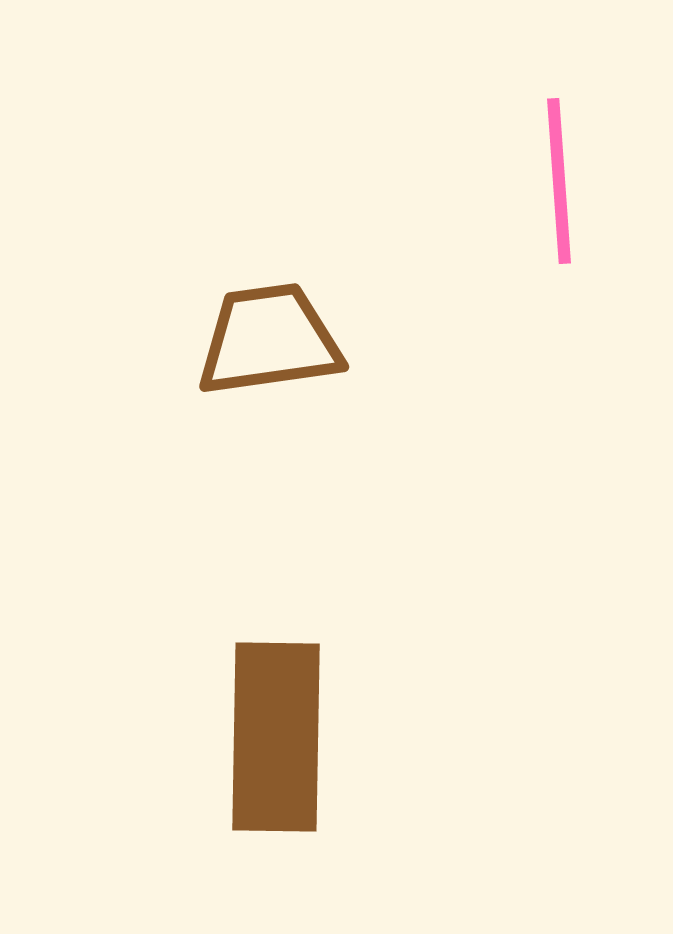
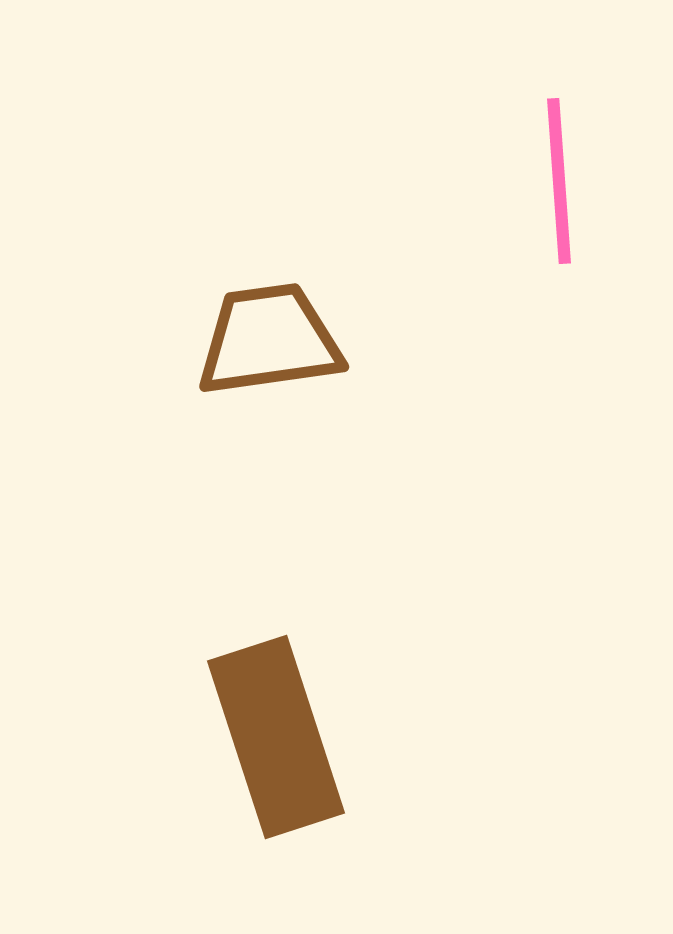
brown rectangle: rotated 19 degrees counterclockwise
